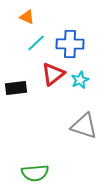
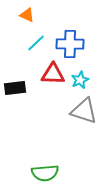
orange triangle: moved 2 px up
red triangle: rotated 40 degrees clockwise
black rectangle: moved 1 px left
gray triangle: moved 15 px up
green semicircle: moved 10 px right
